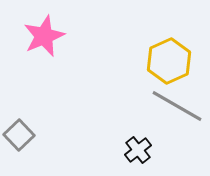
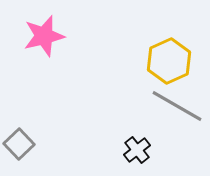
pink star: rotated 9 degrees clockwise
gray square: moved 9 px down
black cross: moved 1 px left
